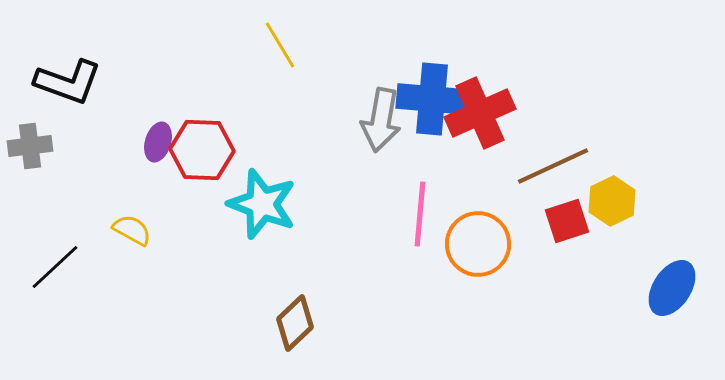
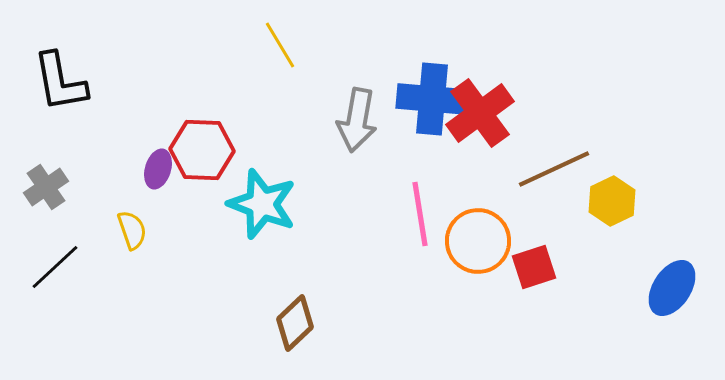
black L-shape: moved 8 px left; rotated 60 degrees clockwise
red cross: rotated 12 degrees counterclockwise
gray arrow: moved 24 px left
purple ellipse: moved 27 px down
gray cross: moved 16 px right, 41 px down; rotated 27 degrees counterclockwise
brown line: moved 1 px right, 3 px down
pink line: rotated 14 degrees counterclockwise
red square: moved 33 px left, 46 px down
yellow semicircle: rotated 42 degrees clockwise
orange circle: moved 3 px up
